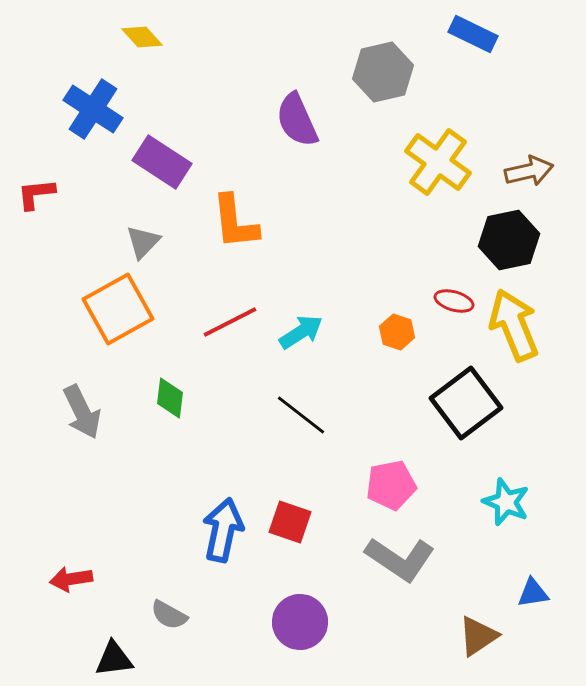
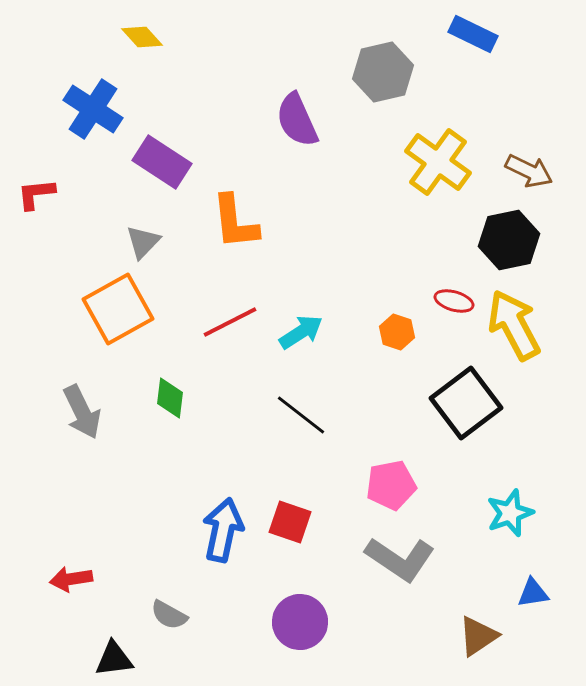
brown arrow: rotated 39 degrees clockwise
yellow arrow: rotated 6 degrees counterclockwise
cyan star: moved 4 px right, 11 px down; rotated 30 degrees clockwise
